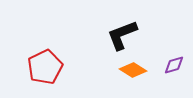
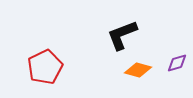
purple diamond: moved 3 px right, 2 px up
orange diamond: moved 5 px right; rotated 16 degrees counterclockwise
